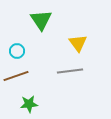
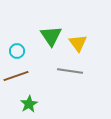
green triangle: moved 10 px right, 16 px down
gray line: rotated 15 degrees clockwise
green star: rotated 24 degrees counterclockwise
